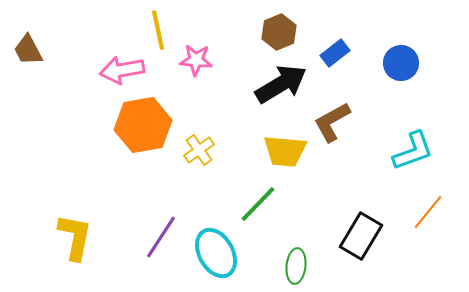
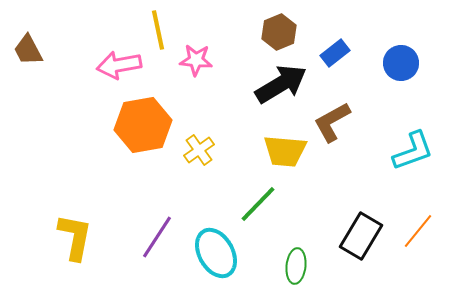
pink arrow: moved 3 px left, 5 px up
orange line: moved 10 px left, 19 px down
purple line: moved 4 px left
